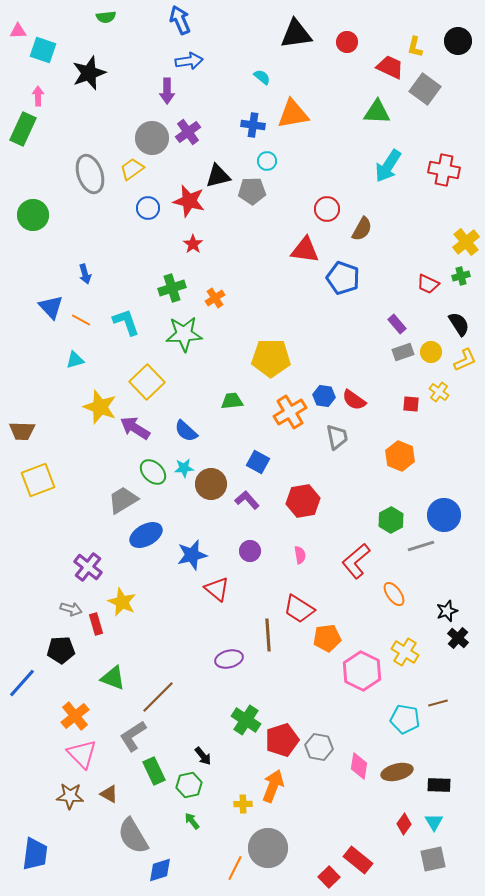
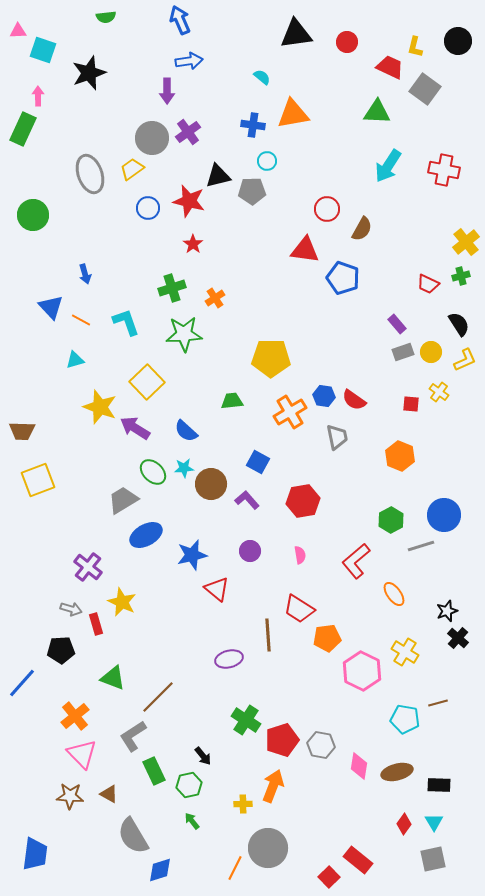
gray hexagon at (319, 747): moved 2 px right, 2 px up
